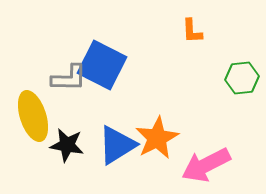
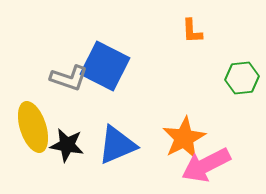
blue square: moved 3 px right, 1 px down
gray L-shape: rotated 18 degrees clockwise
yellow ellipse: moved 11 px down
orange star: moved 27 px right
blue triangle: rotated 9 degrees clockwise
